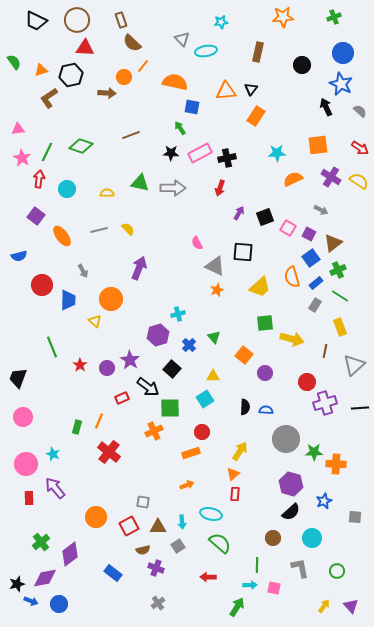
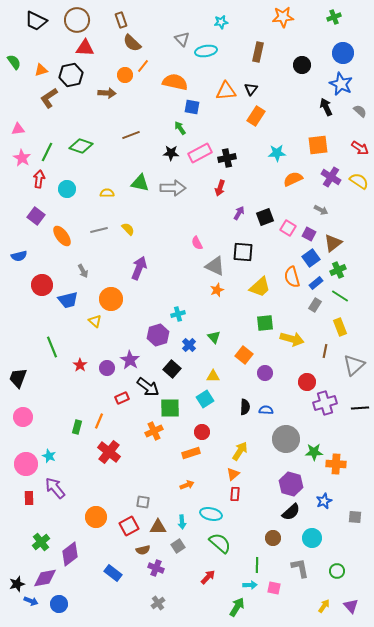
orange circle at (124, 77): moved 1 px right, 2 px up
blue trapezoid at (68, 300): rotated 75 degrees clockwise
cyan star at (53, 454): moved 4 px left, 2 px down
red arrow at (208, 577): rotated 133 degrees clockwise
